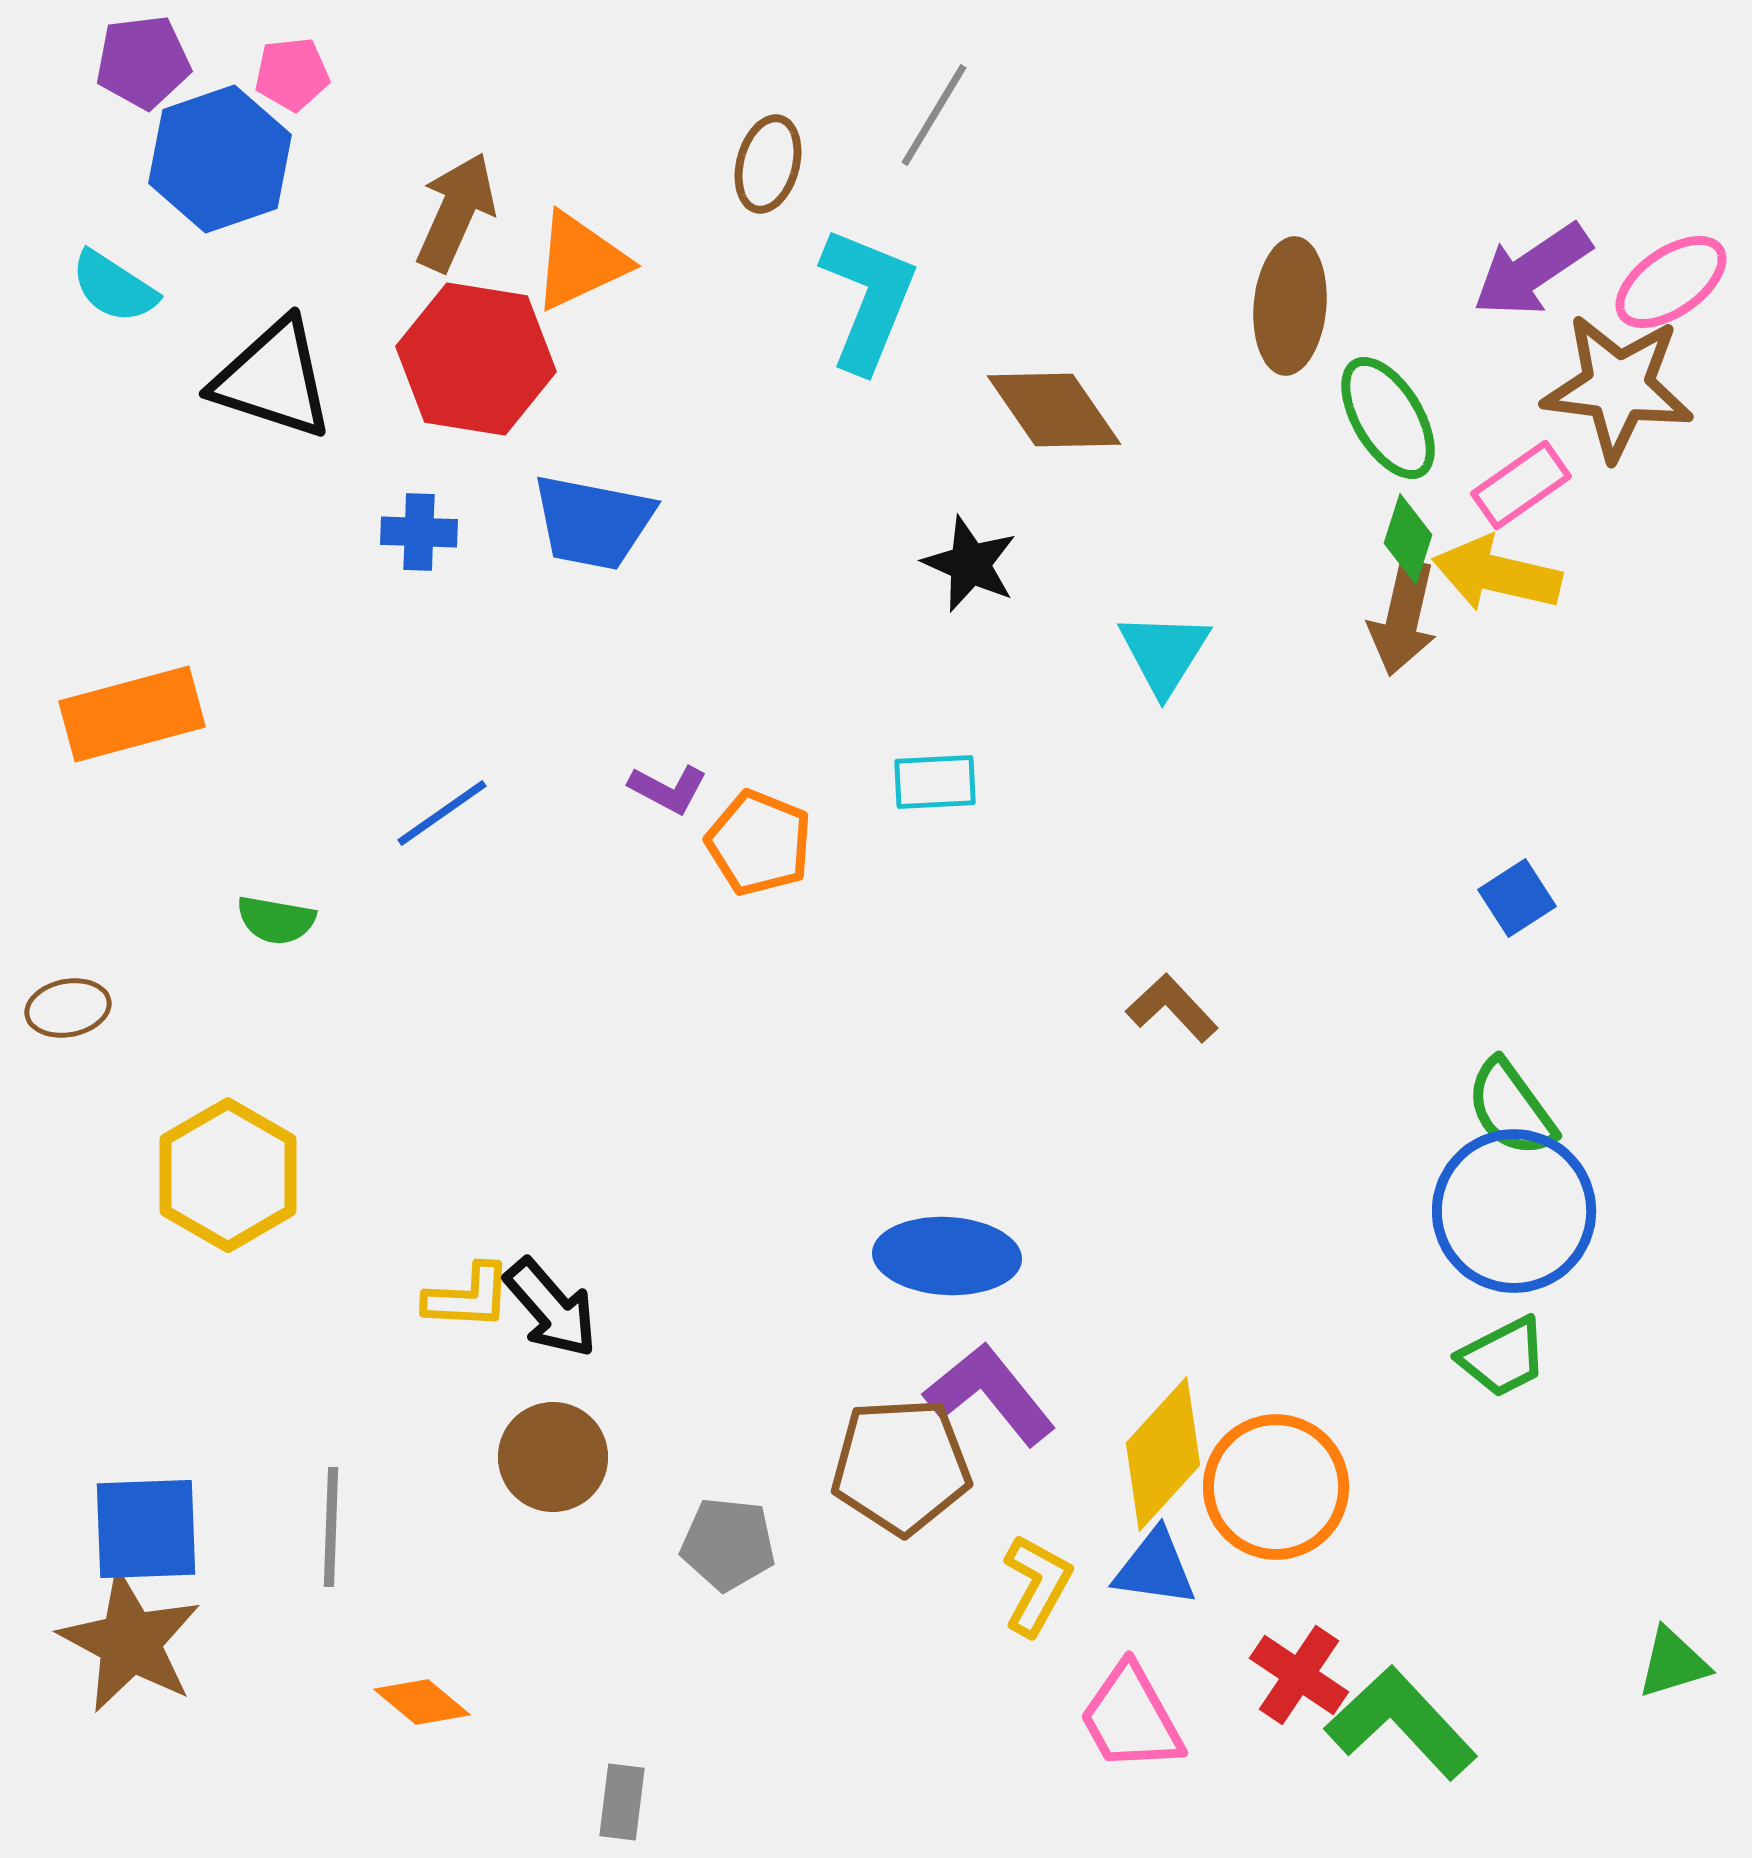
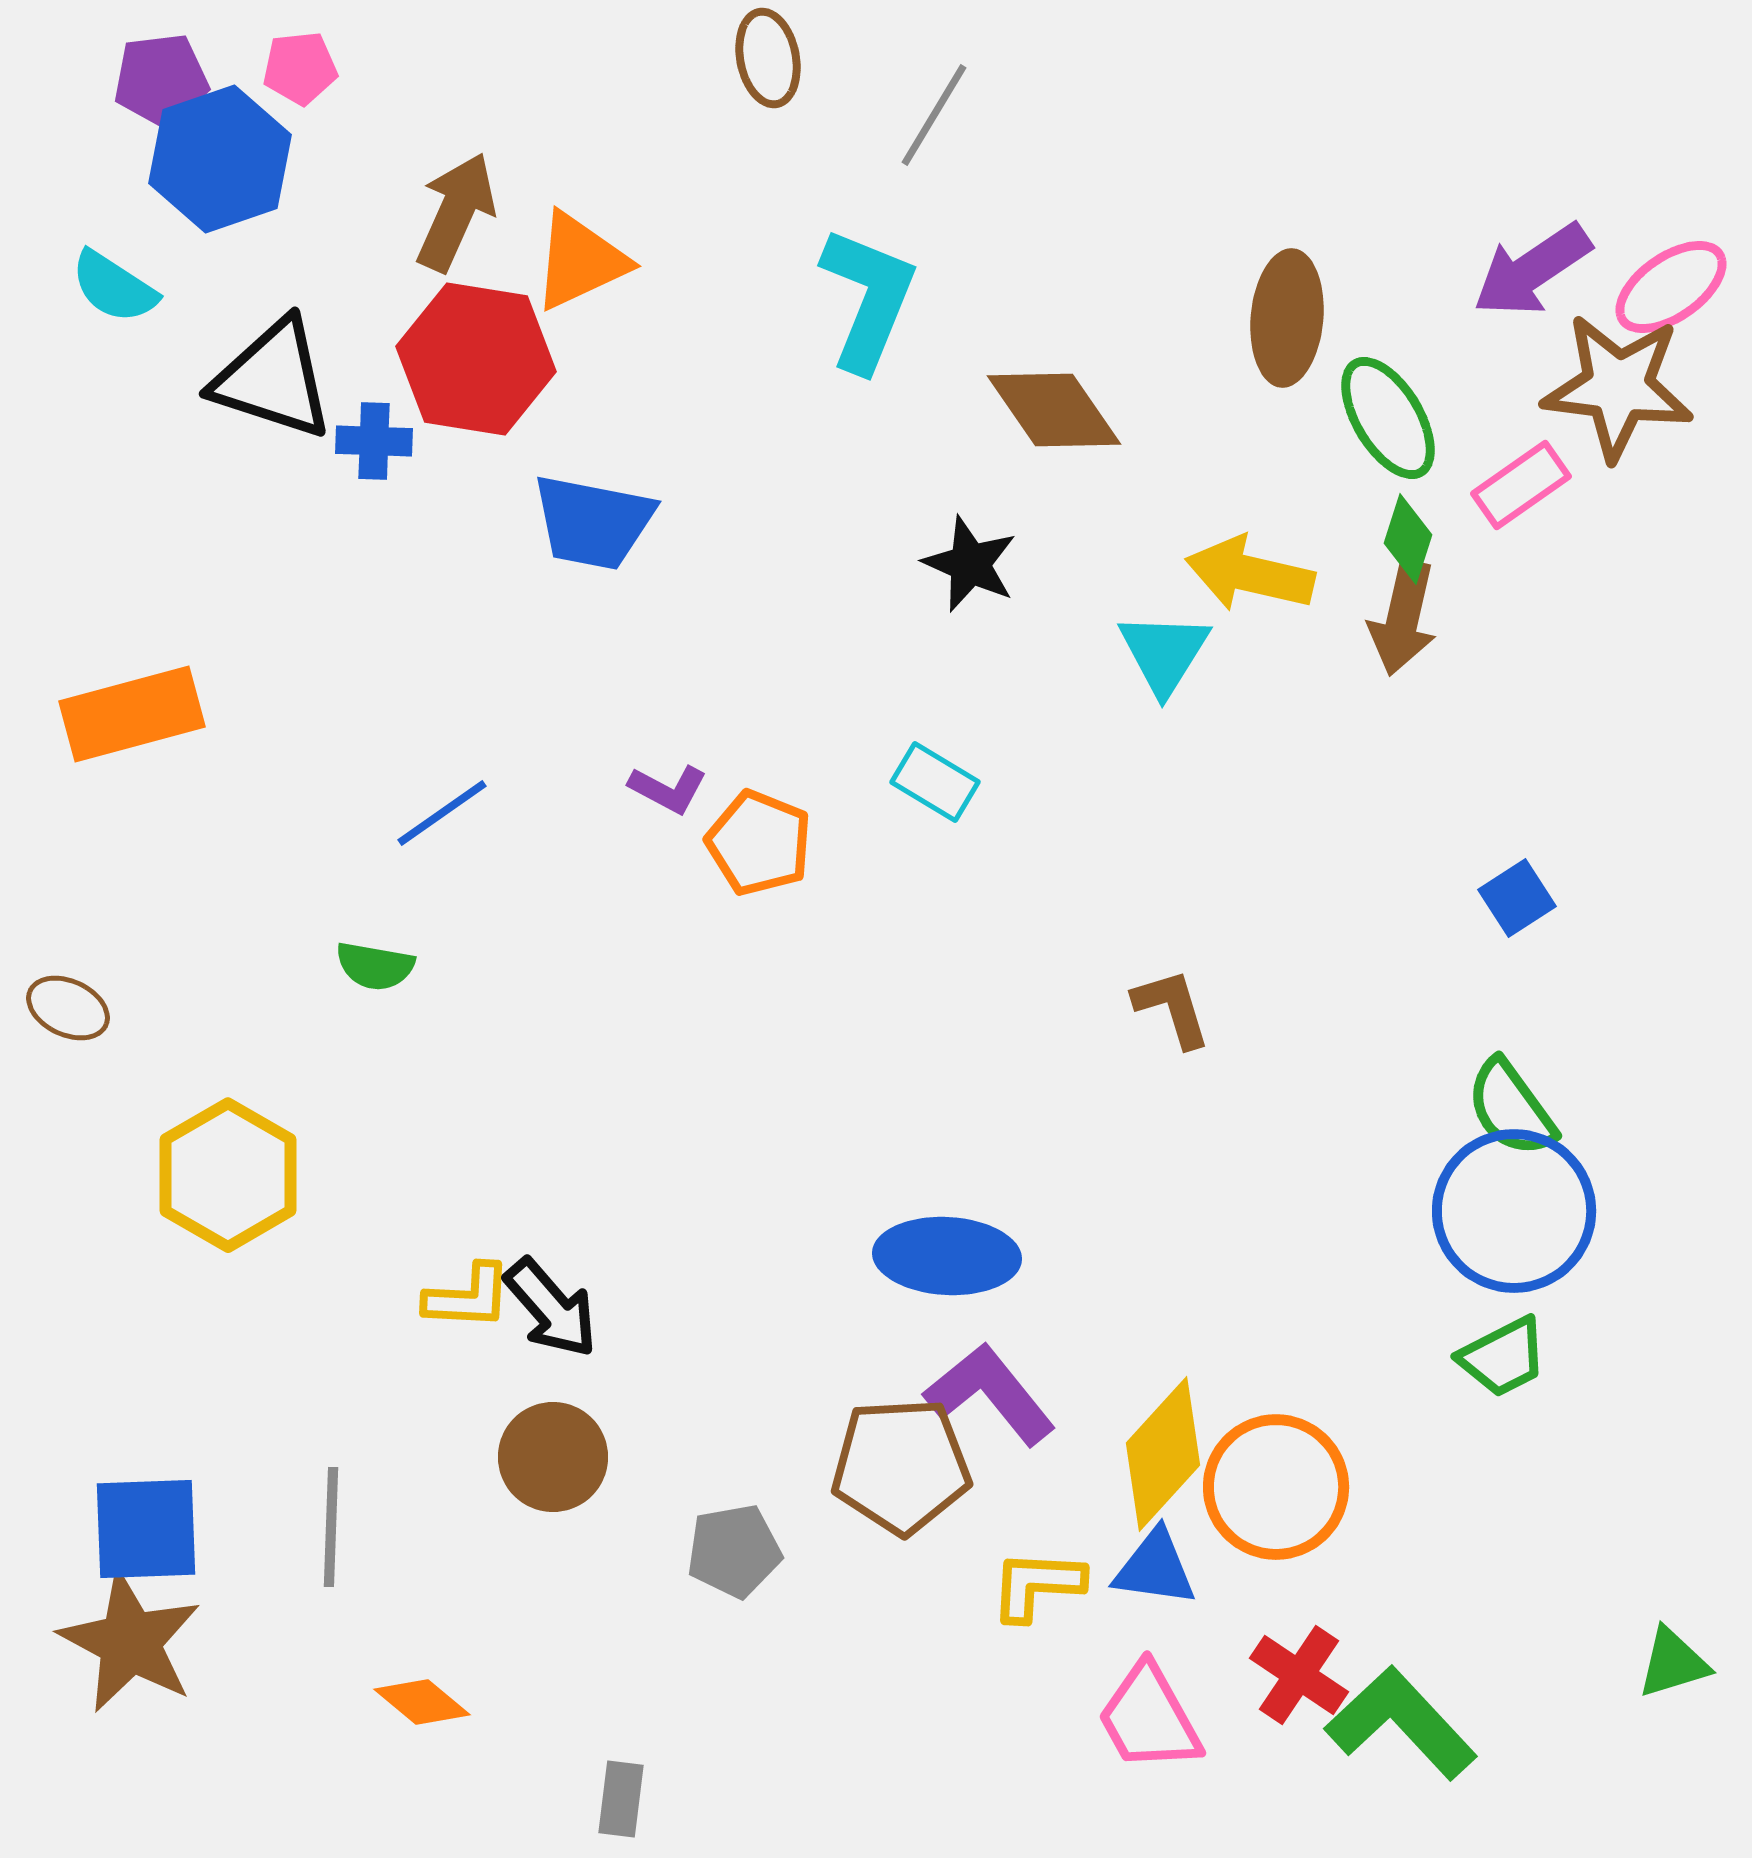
purple pentagon at (143, 62): moved 18 px right, 18 px down
pink pentagon at (292, 74): moved 8 px right, 6 px up
brown ellipse at (768, 164): moved 106 px up; rotated 26 degrees counterclockwise
pink ellipse at (1671, 282): moved 5 px down
brown ellipse at (1290, 306): moved 3 px left, 12 px down
blue cross at (419, 532): moved 45 px left, 91 px up
yellow arrow at (1497, 574): moved 247 px left
cyan rectangle at (935, 782): rotated 34 degrees clockwise
green semicircle at (276, 920): moved 99 px right, 46 px down
brown ellipse at (68, 1008): rotated 36 degrees clockwise
brown L-shape at (1172, 1008): rotated 26 degrees clockwise
gray pentagon at (728, 1544): moved 6 px right, 7 px down; rotated 16 degrees counterclockwise
yellow L-shape at (1037, 1585): rotated 116 degrees counterclockwise
pink trapezoid at (1131, 1718): moved 18 px right
gray rectangle at (622, 1802): moved 1 px left, 3 px up
